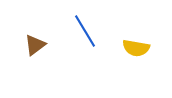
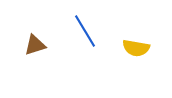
brown triangle: rotated 20 degrees clockwise
